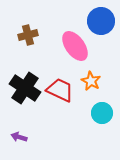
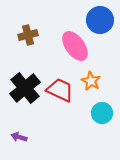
blue circle: moved 1 px left, 1 px up
black cross: rotated 16 degrees clockwise
